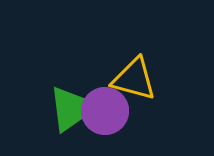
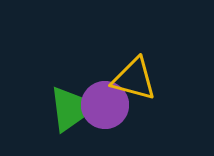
purple circle: moved 6 px up
